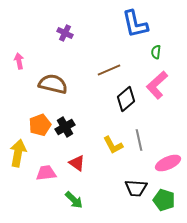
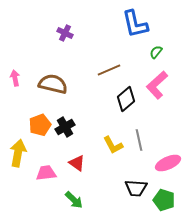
green semicircle: rotated 32 degrees clockwise
pink arrow: moved 4 px left, 17 px down
